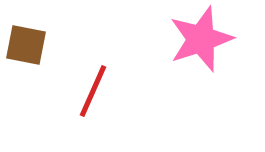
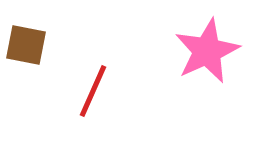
pink star: moved 6 px right, 12 px down; rotated 6 degrees counterclockwise
